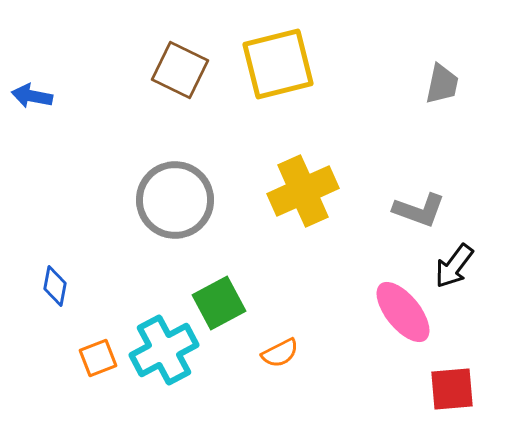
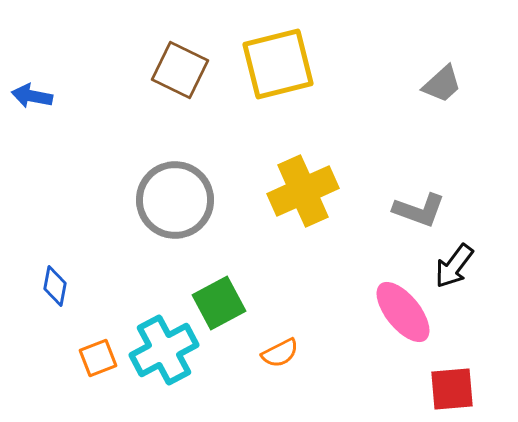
gray trapezoid: rotated 36 degrees clockwise
